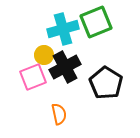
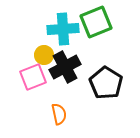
cyan cross: rotated 12 degrees clockwise
